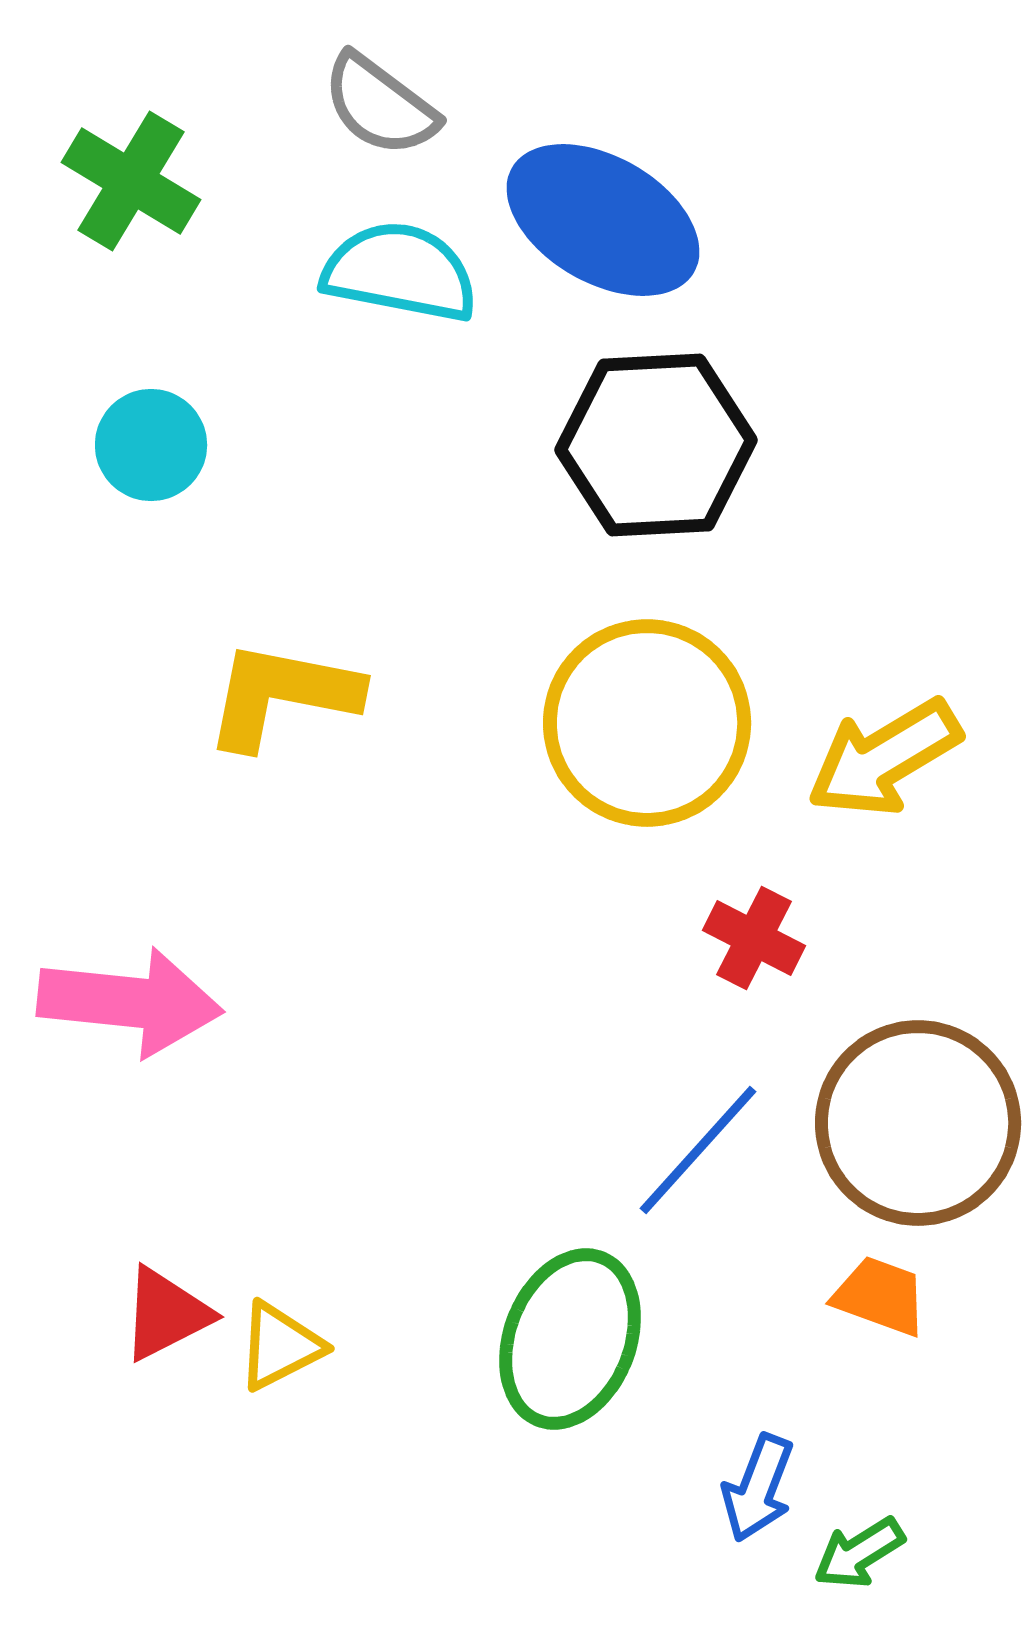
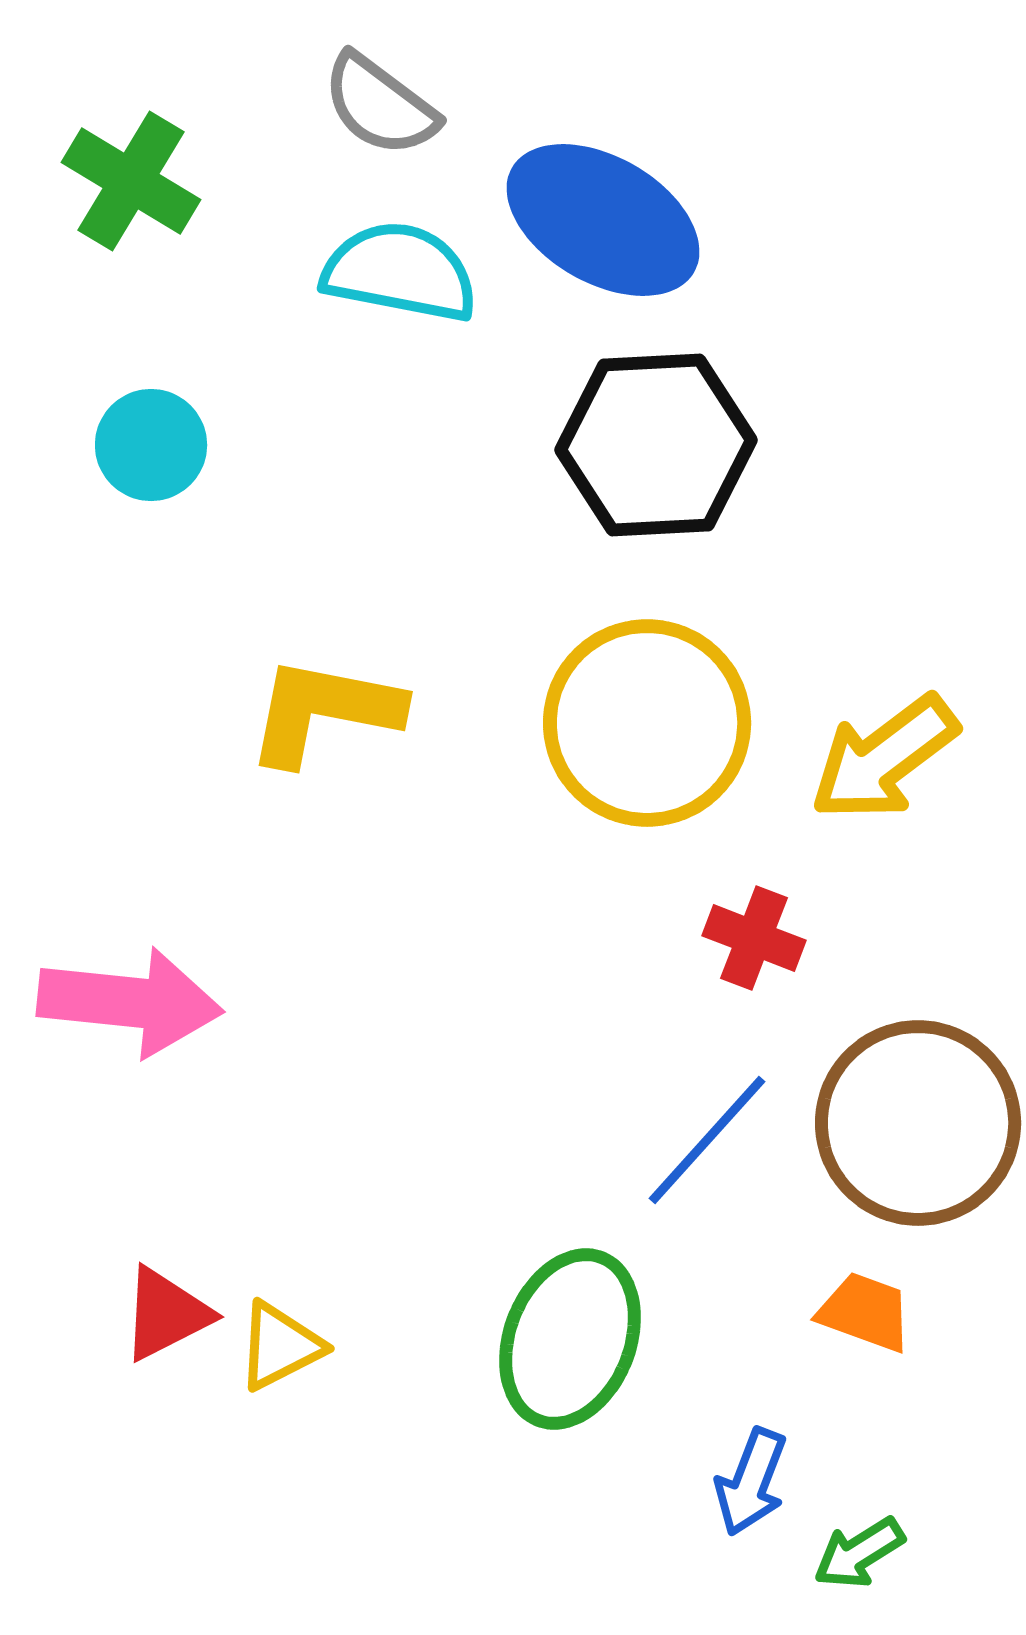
yellow L-shape: moved 42 px right, 16 px down
yellow arrow: rotated 6 degrees counterclockwise
red cross: rotated 6 degrees counterclockwise
blue line: moved 9 px right, 10 px up
orange trapezoid: moved 15 px left, 16 px down
blue arrow: moved 7 px left, 6 px up
